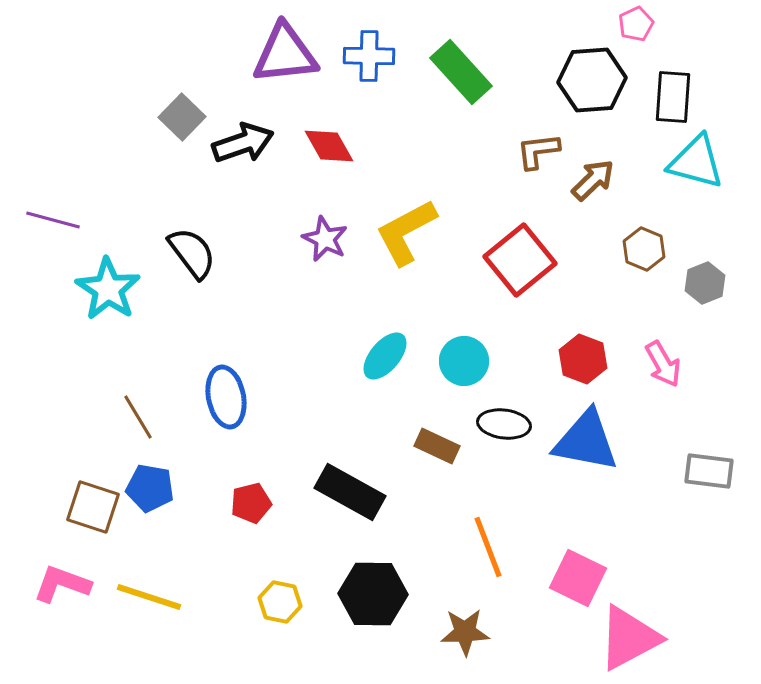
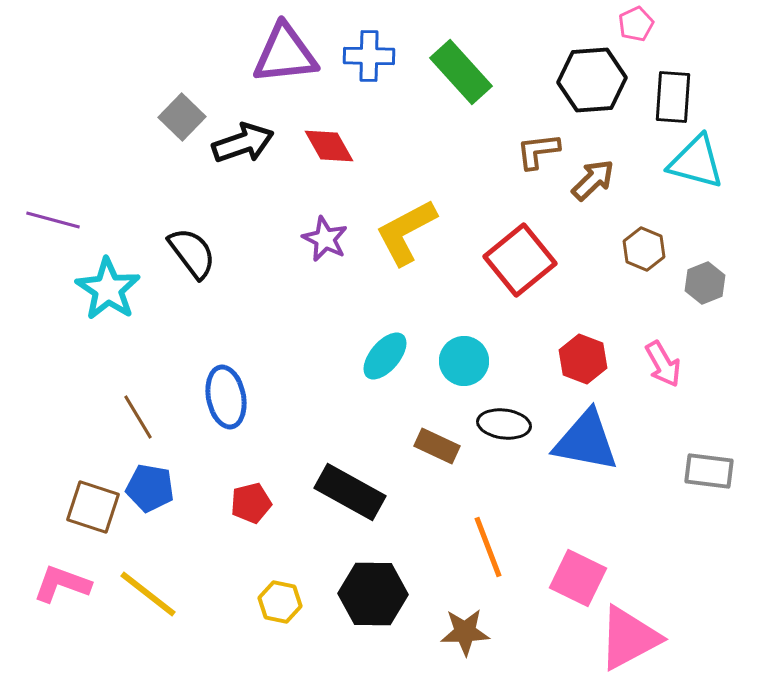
yellow line at (149, 597): moved 1 px left, 3 px up; rotated 20 degrees clockwise
